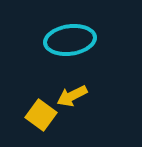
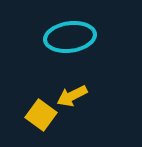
cyan ellipse: moved 3 px up
